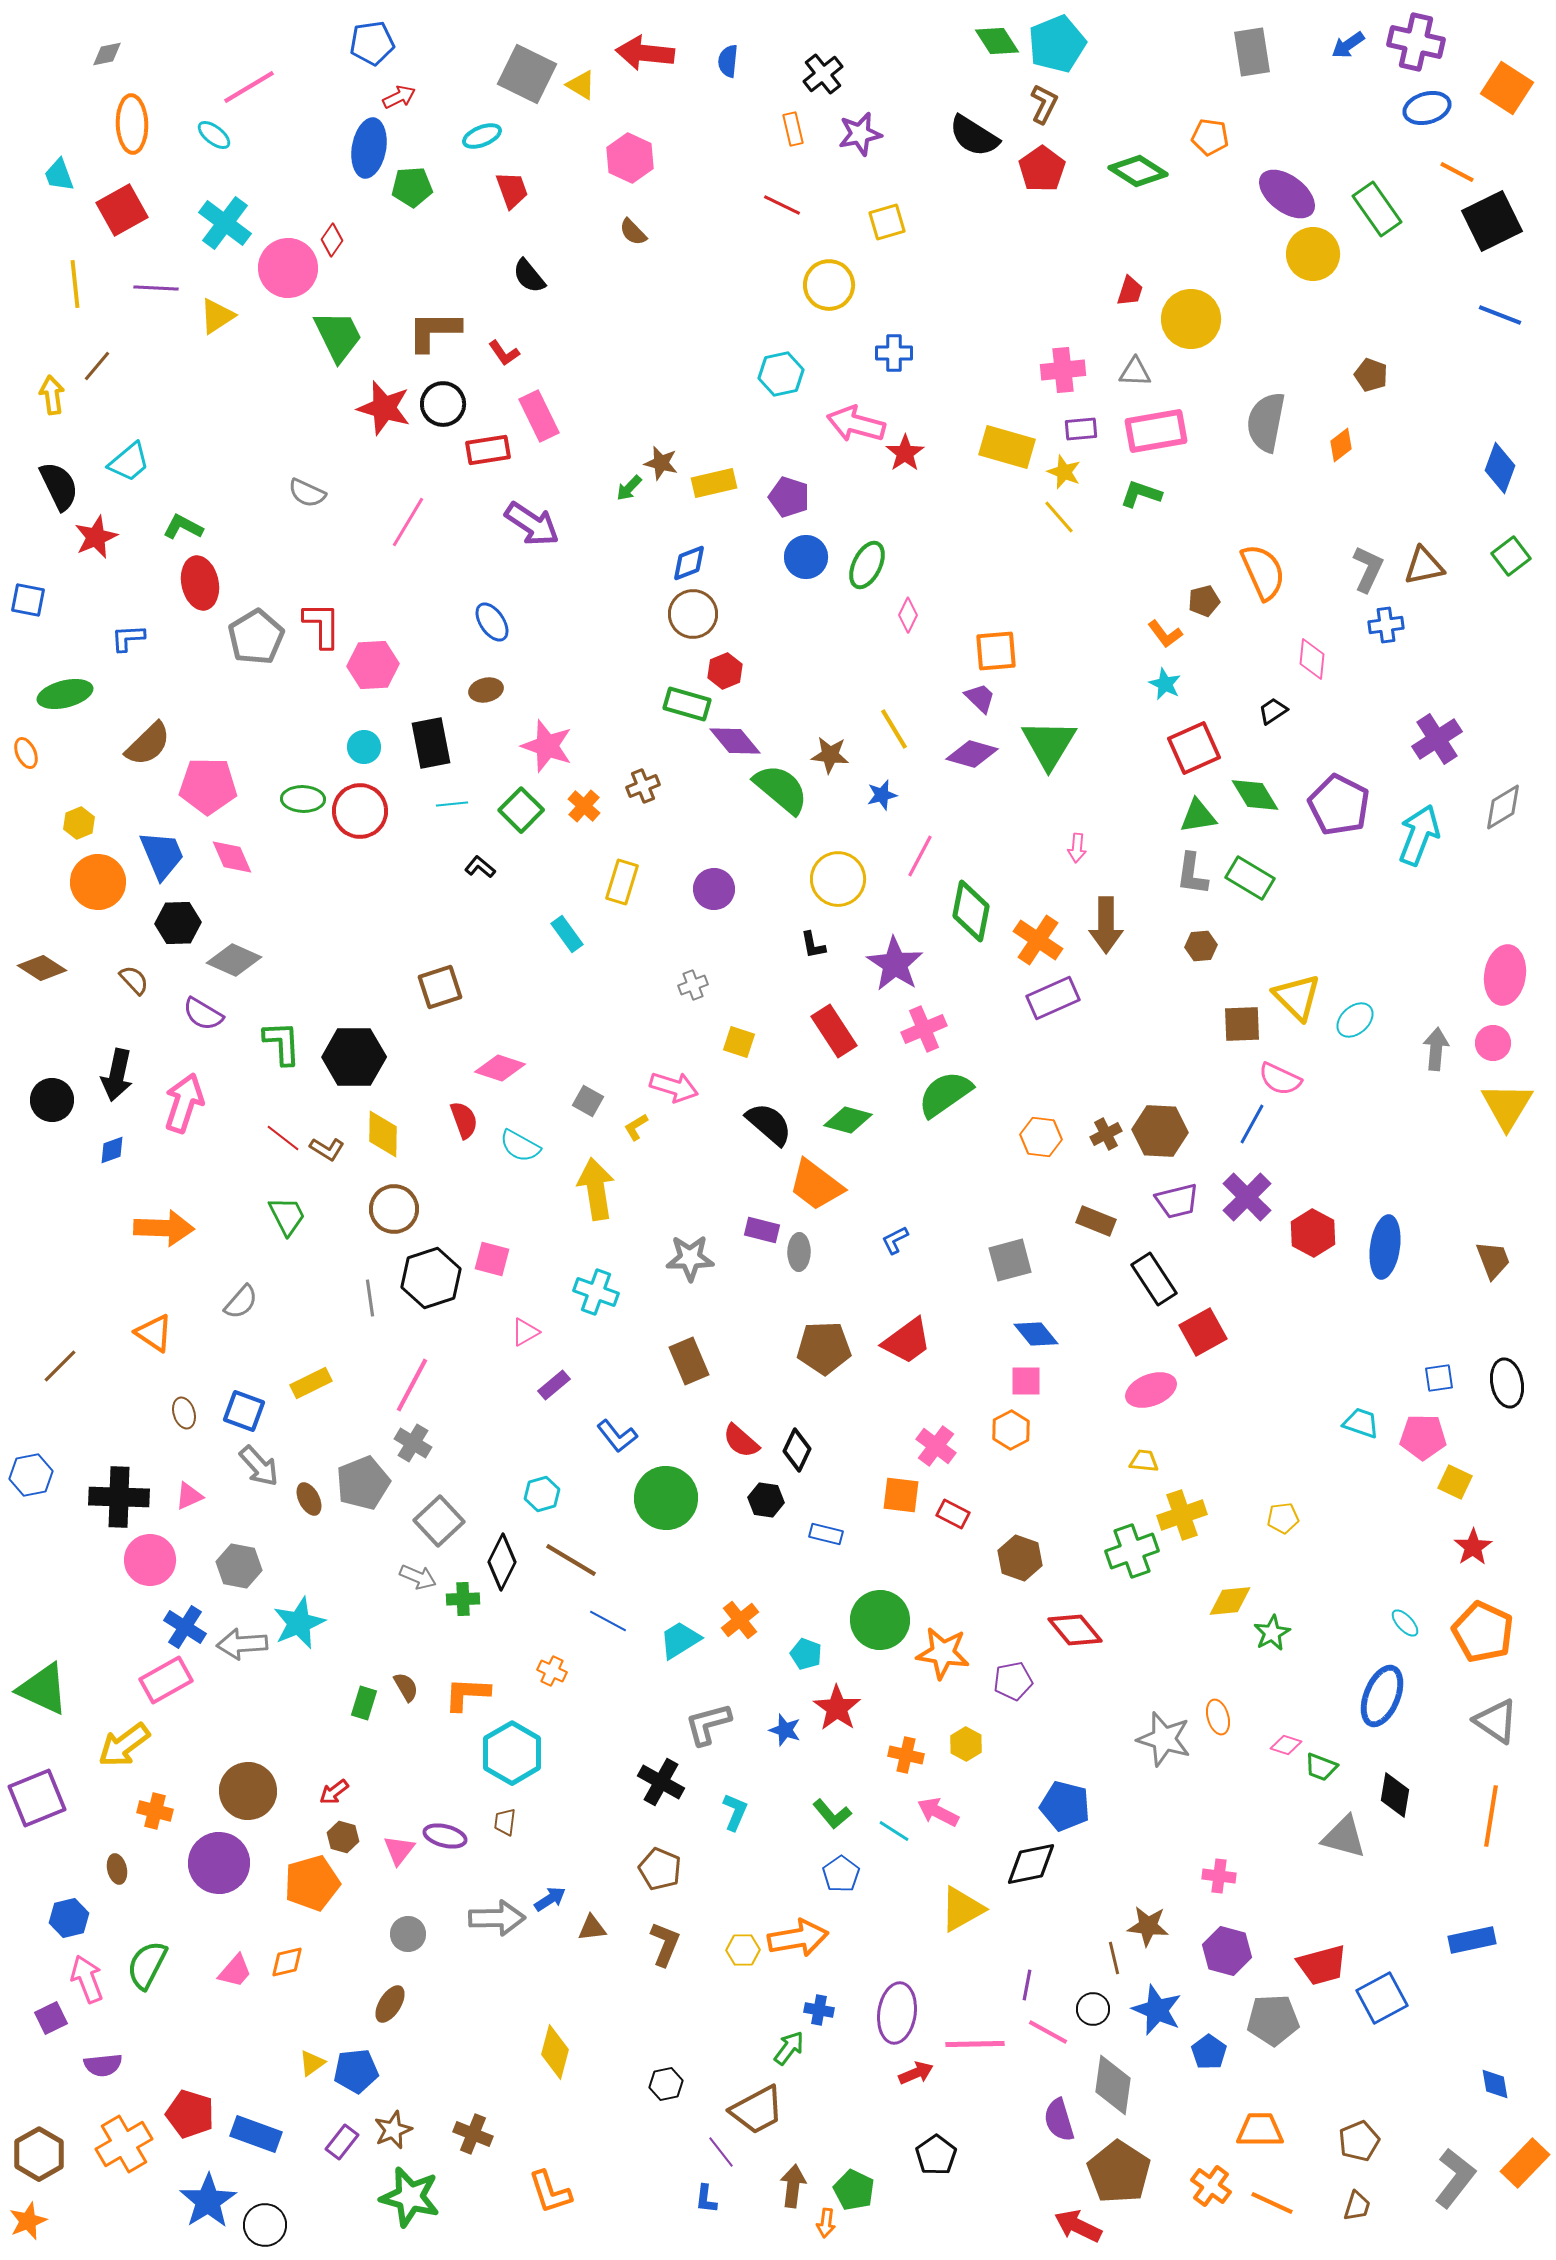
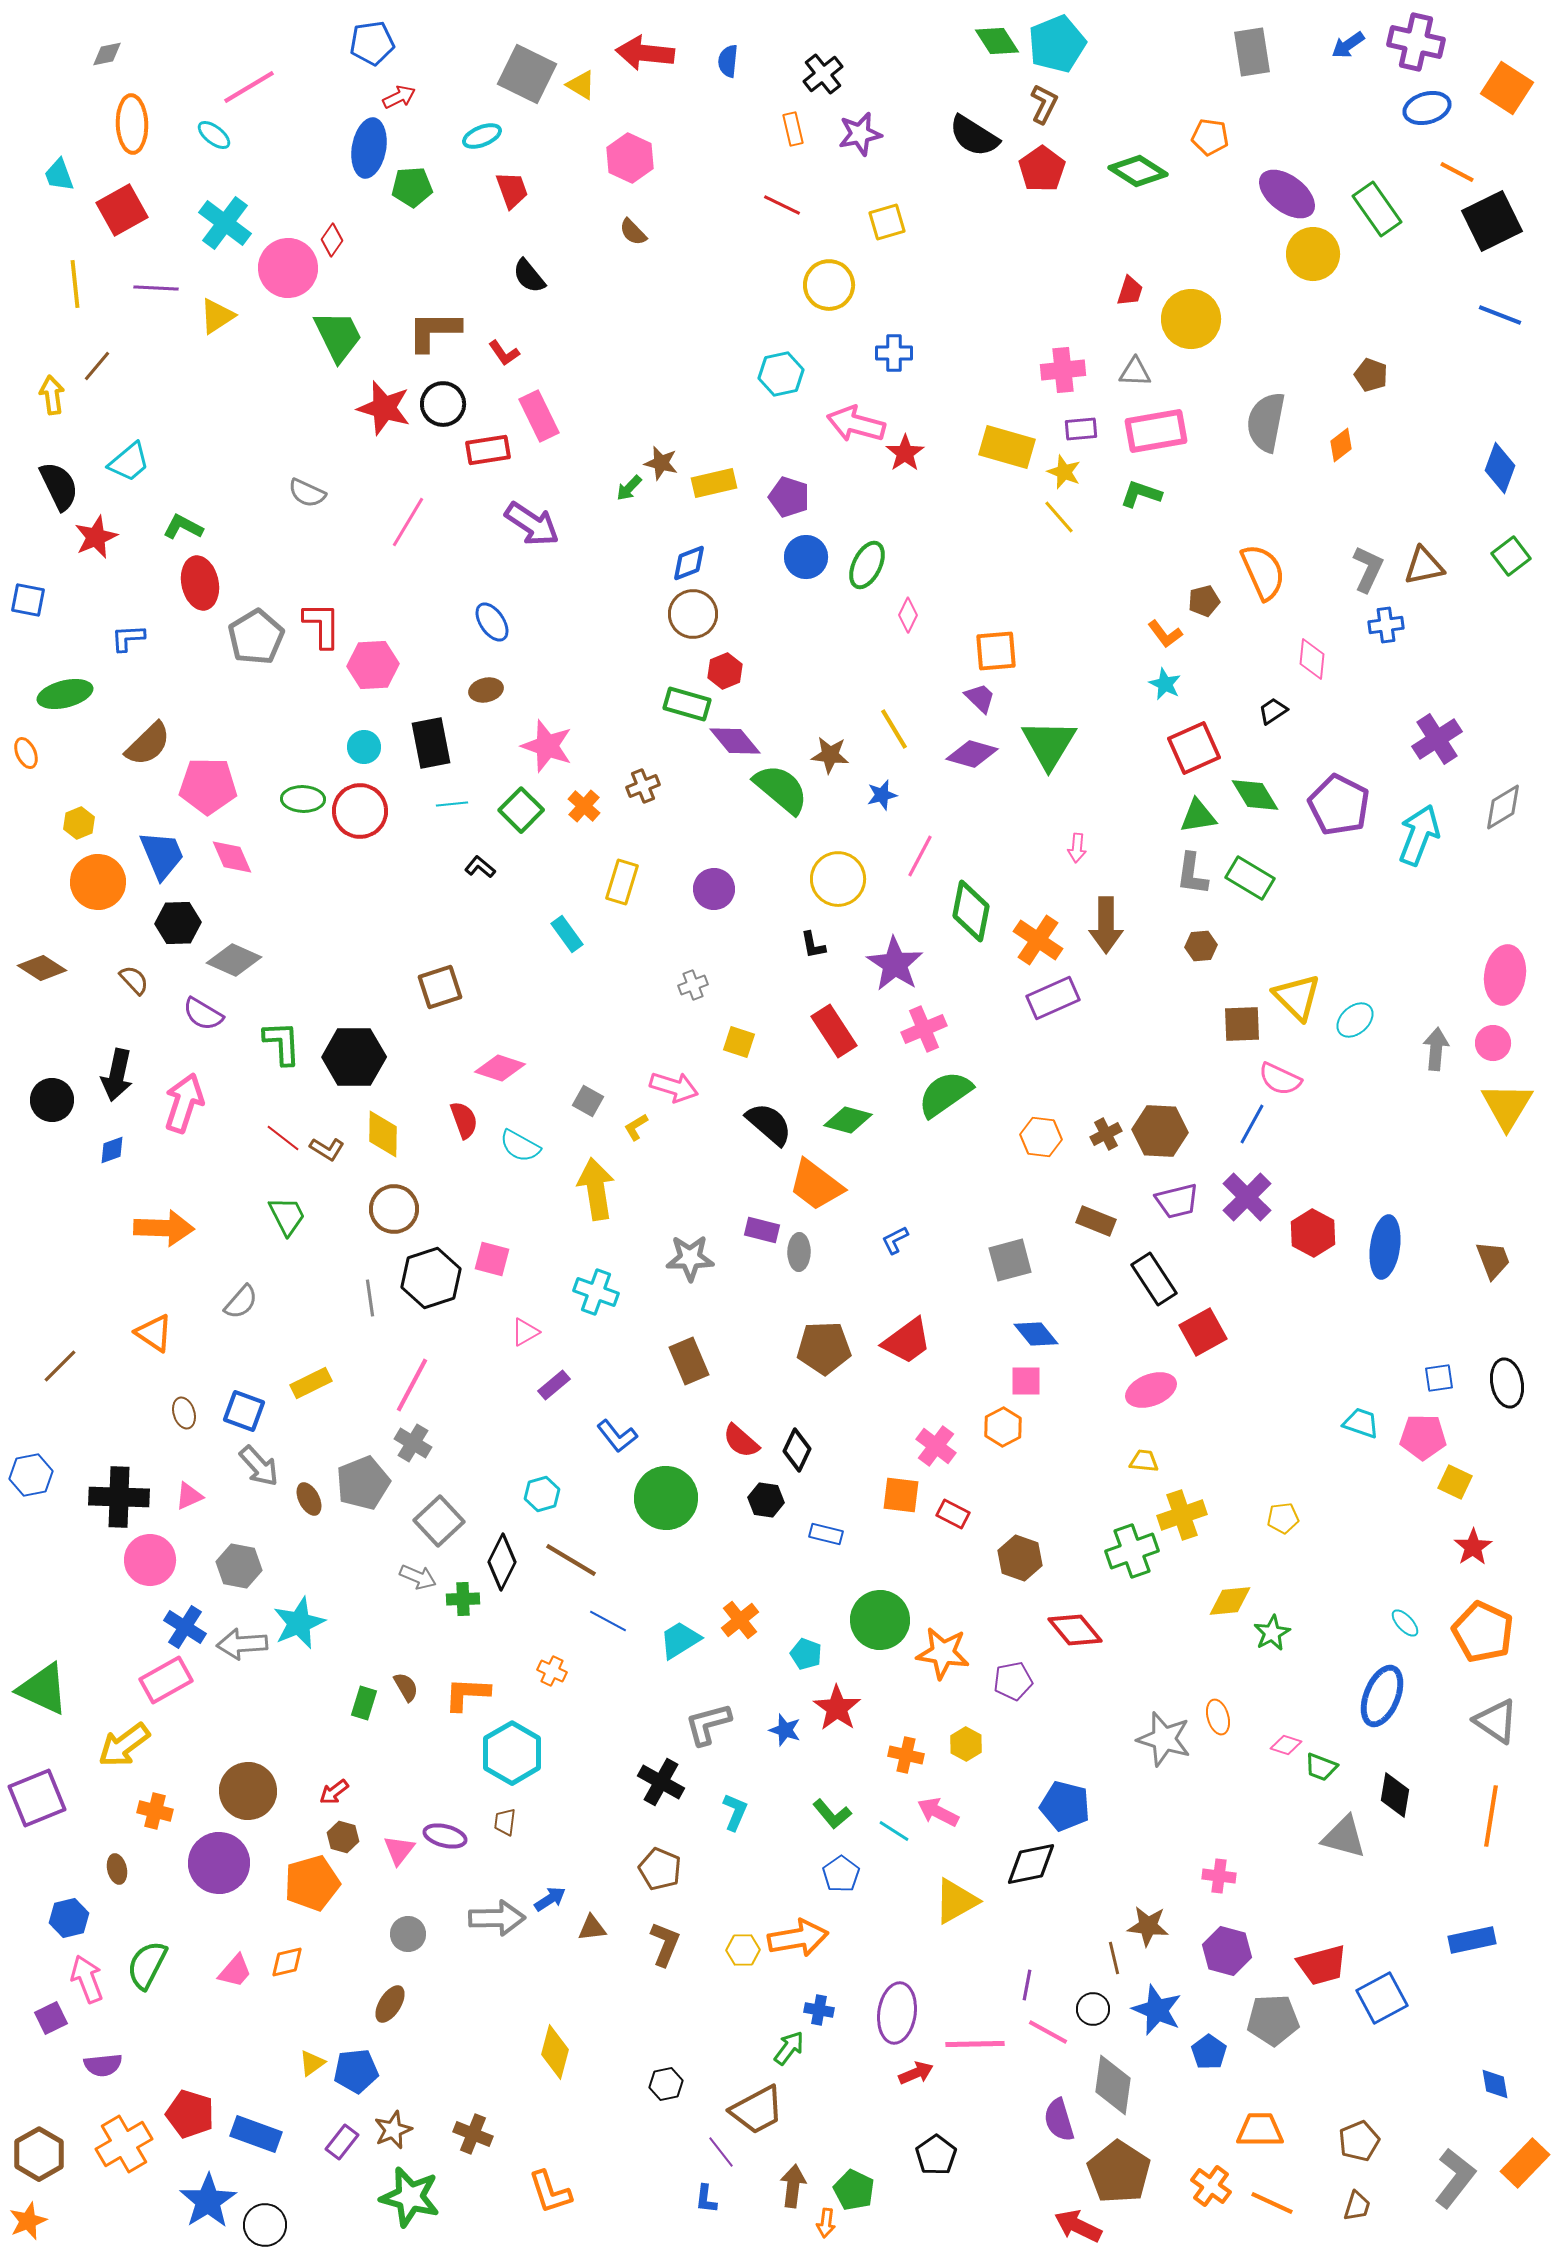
orange hexagon at (1011, 1430): moved 8 px left, 3 px up
yellow triangle at (962, 1909): moved 6 px left, 8 px up
